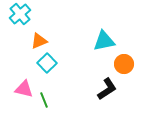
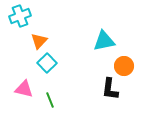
cyan cross: moved 2 px down; rotated 20 degrees clockwise
orange triangle: rotated 24 degrees counterclockwise
orange circle: moved 2 px down
black L-shape: moved 3 px right; rotated 130 degrees clockwise
green line: moved 6 px right
